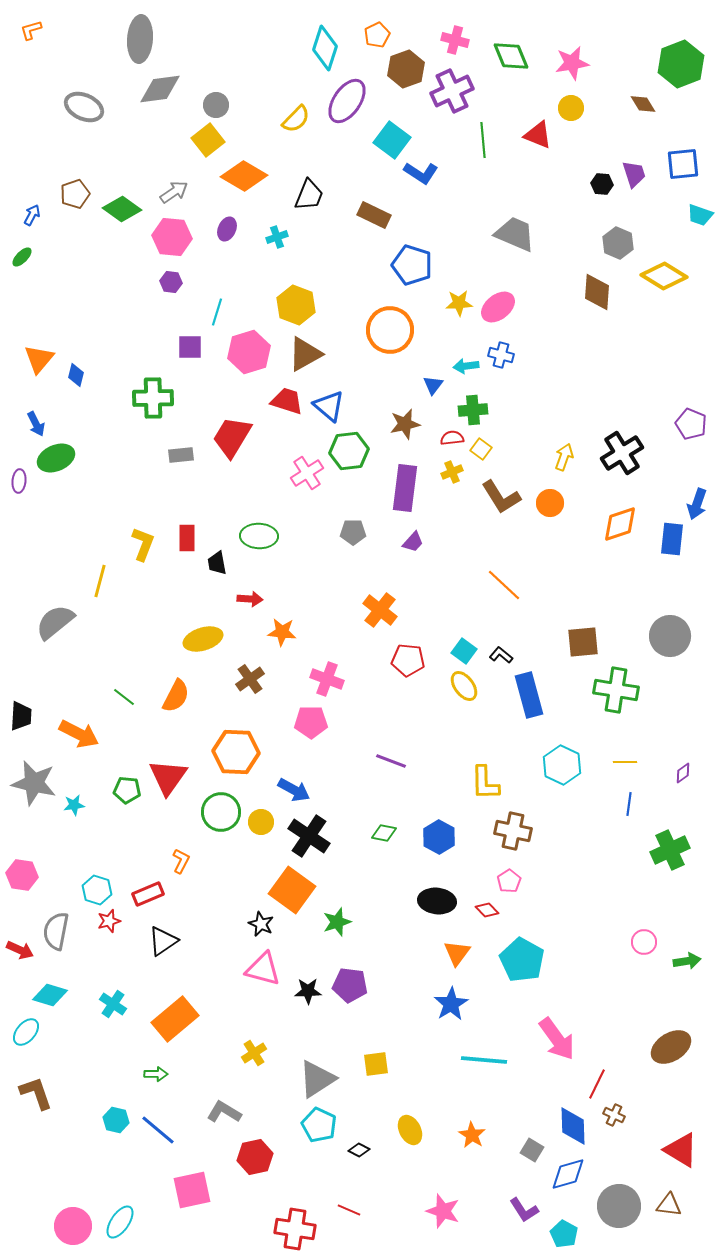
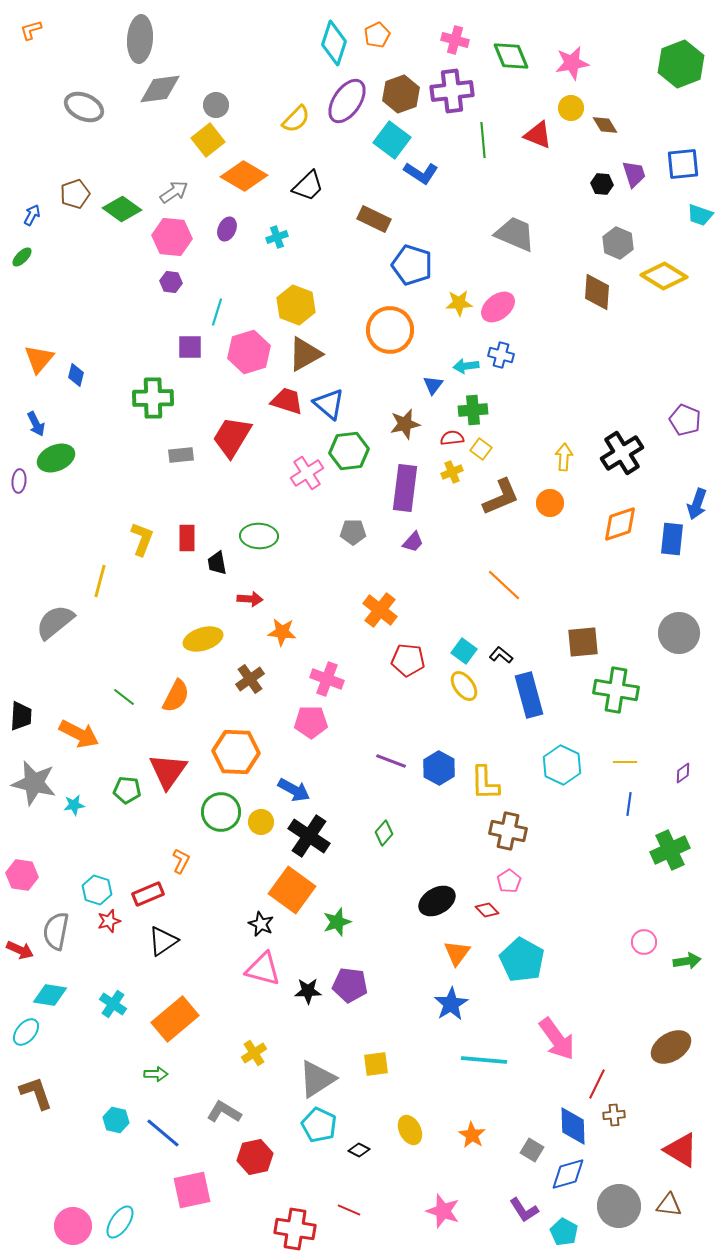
cyan diamond at (325, 48): moved 9 px right, 5 px up
brown hexagon at (406, 69): moved 5 px left, 25 px down
purple cross at (452, 91): rotated 18 degrees clockwise
brown diamond at (643, 104): moved 38 px left, 21 px down
black trapezoid at (309, 195): moved 1 px left, 9 px up; rotated 24 degrees clockwise
brown rectangle at (374, 215): moved 4 px down
blue triangle at (329, 406): moved 2 px up
purple pentagon at (691, 424): moved 6 px left, 4 px up
yellow arrow at (564, 457): rotated 16 degrees counterclockwise
brown L-shape at (501, 497): rotated 81 degrees counterclockwise
yellow L-shape at (143, 544): moved 1 px left, 5 px up
gray circle at (670, 636): moved 9 px right, 3 px up
red triangle at (168, 777): moved 6 px up
brown cross at (513, 831): moved 5 px left
green diamond at (384, 833): rotated 60 degrees counterclockwise
blue hexagon at (439, 837): moved 69 px up
black ellipse at (437, 901): rotated 36 degrees counterclockwise
cyan diamond at (50, 995): rotated 8 degrees counterclockwise
brown cross at (614, 1115): rotated 30 degrees counterclockwise
blue line at (158, 1130): moved 5 px right, 3 px down
cyan pentagon at (564, 1234): moved 2 px up
